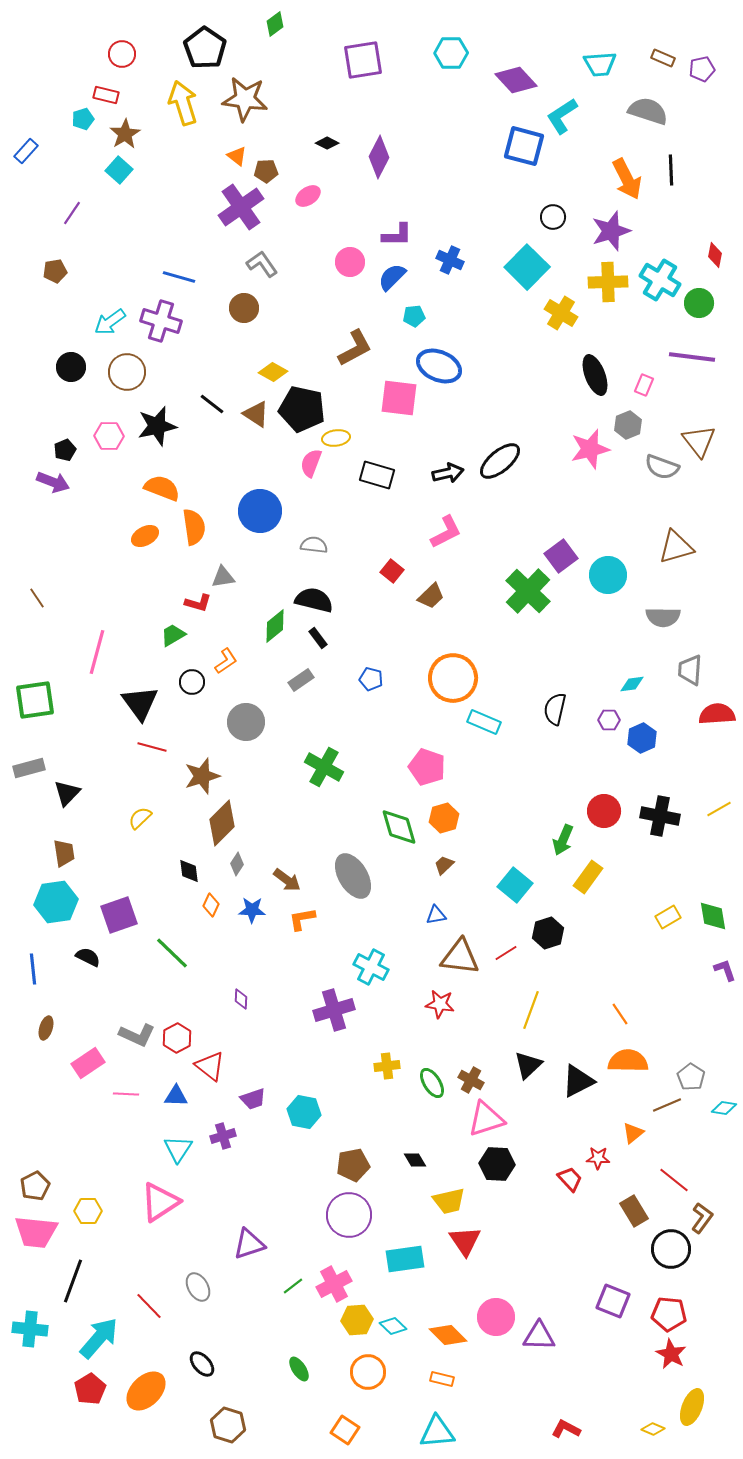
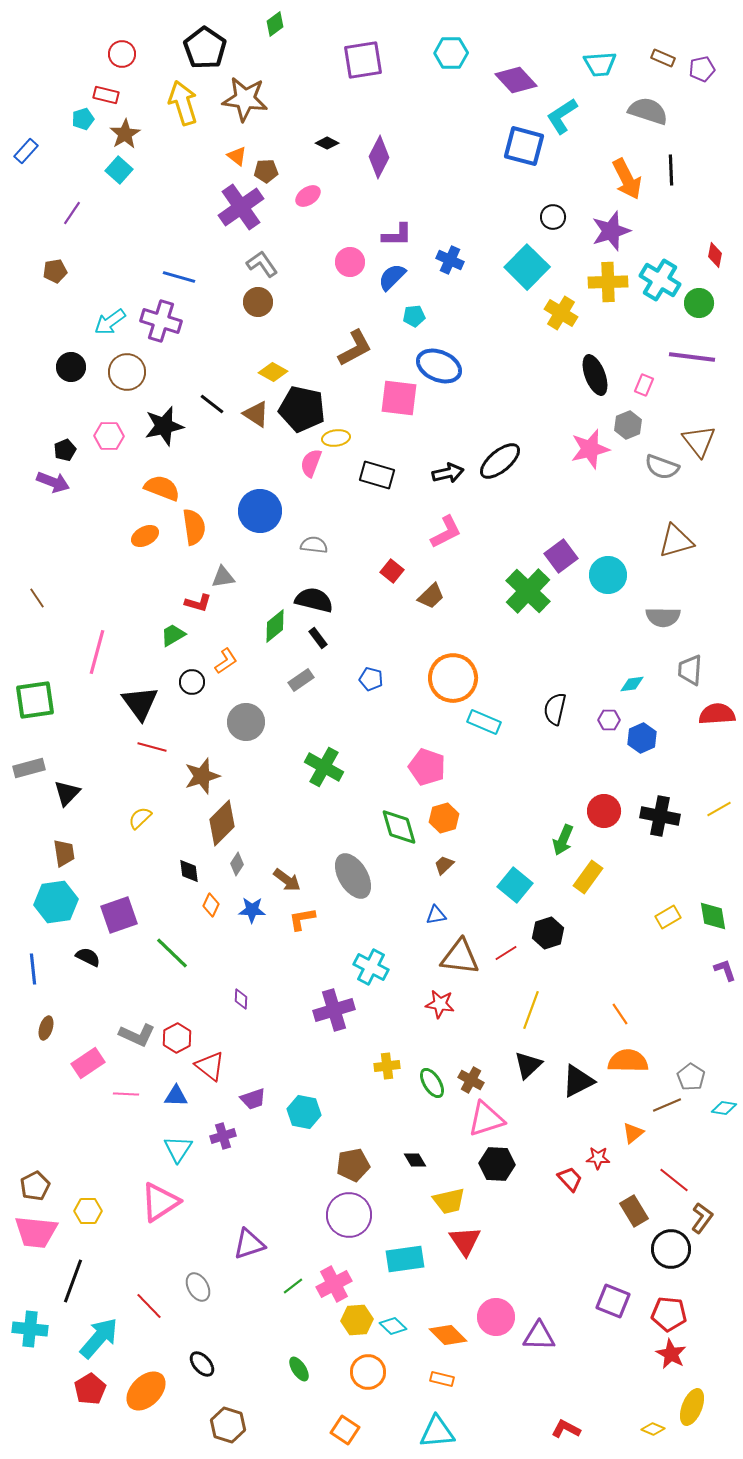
brown circle at (244, 308): moved 14 px right, 6 px up
black star at (157, 426): moved 7 px right
brown triangle at (676, 547): moved 6 px up
